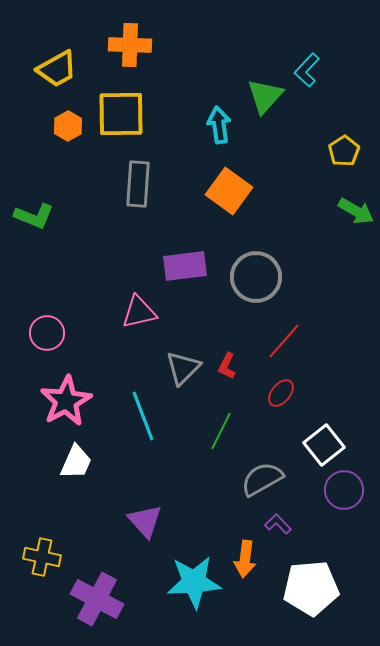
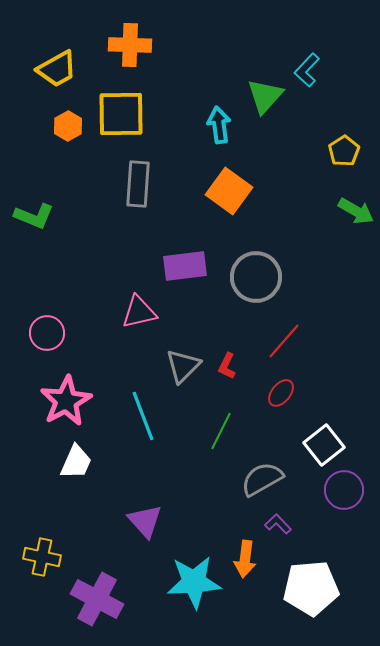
gray triangle: moved 2 px up
